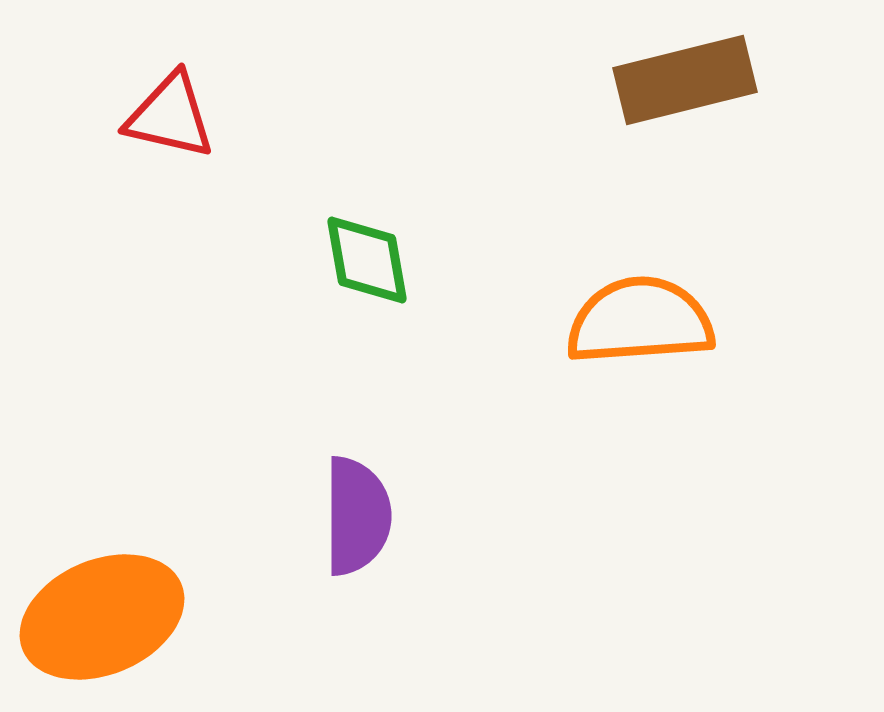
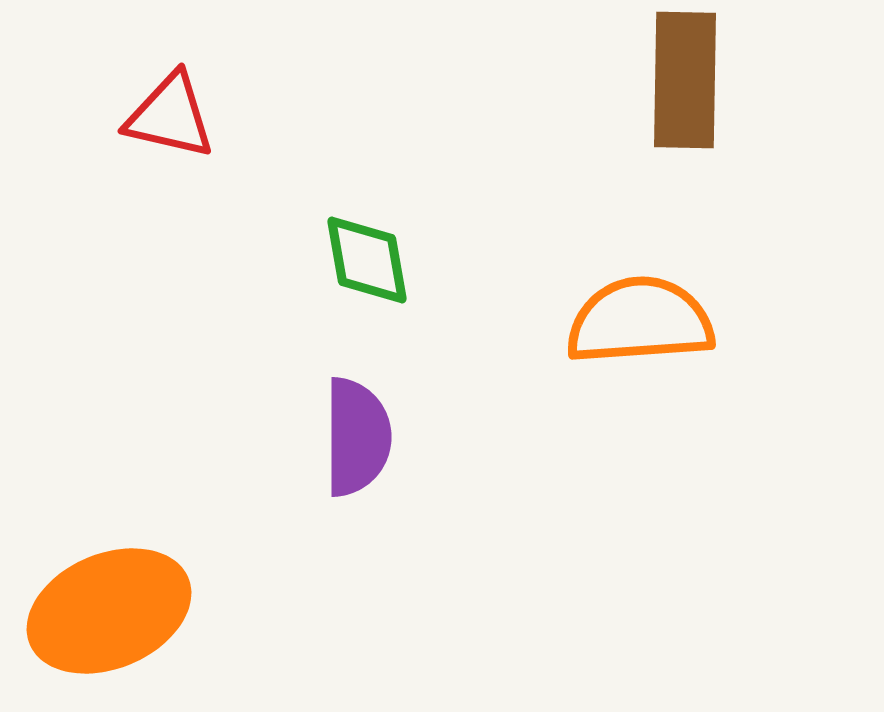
brown rectangle: rotated 75 degrees counterclockwise
purple semicircle: moved 79 px up
orange ellipse: moved 7 px right, 6 px up
